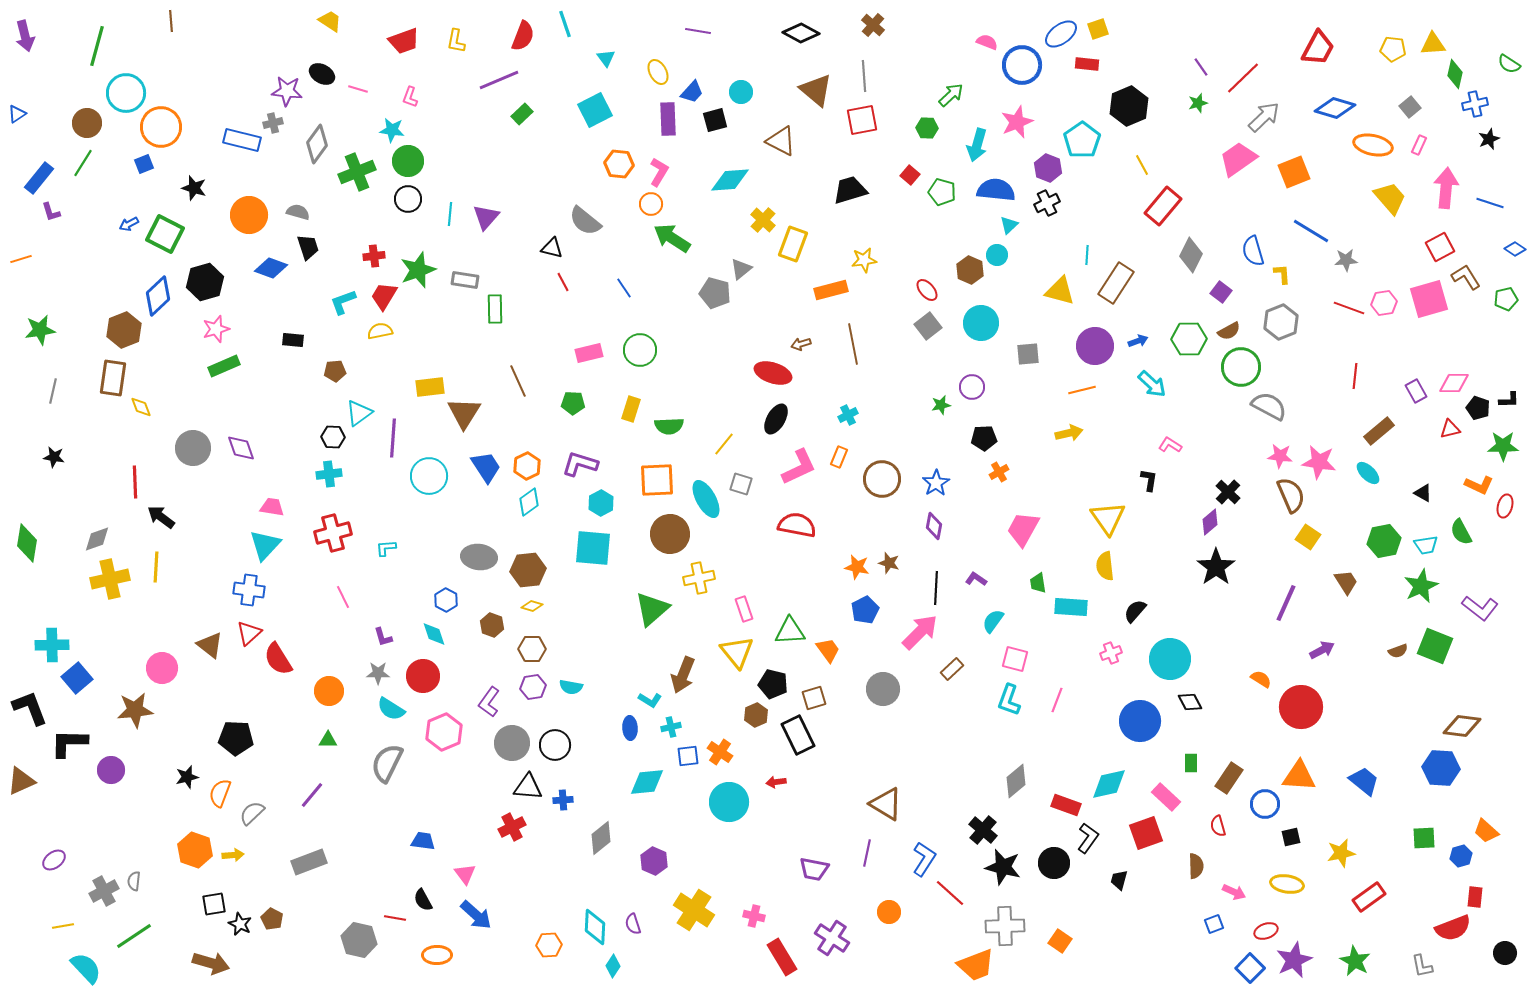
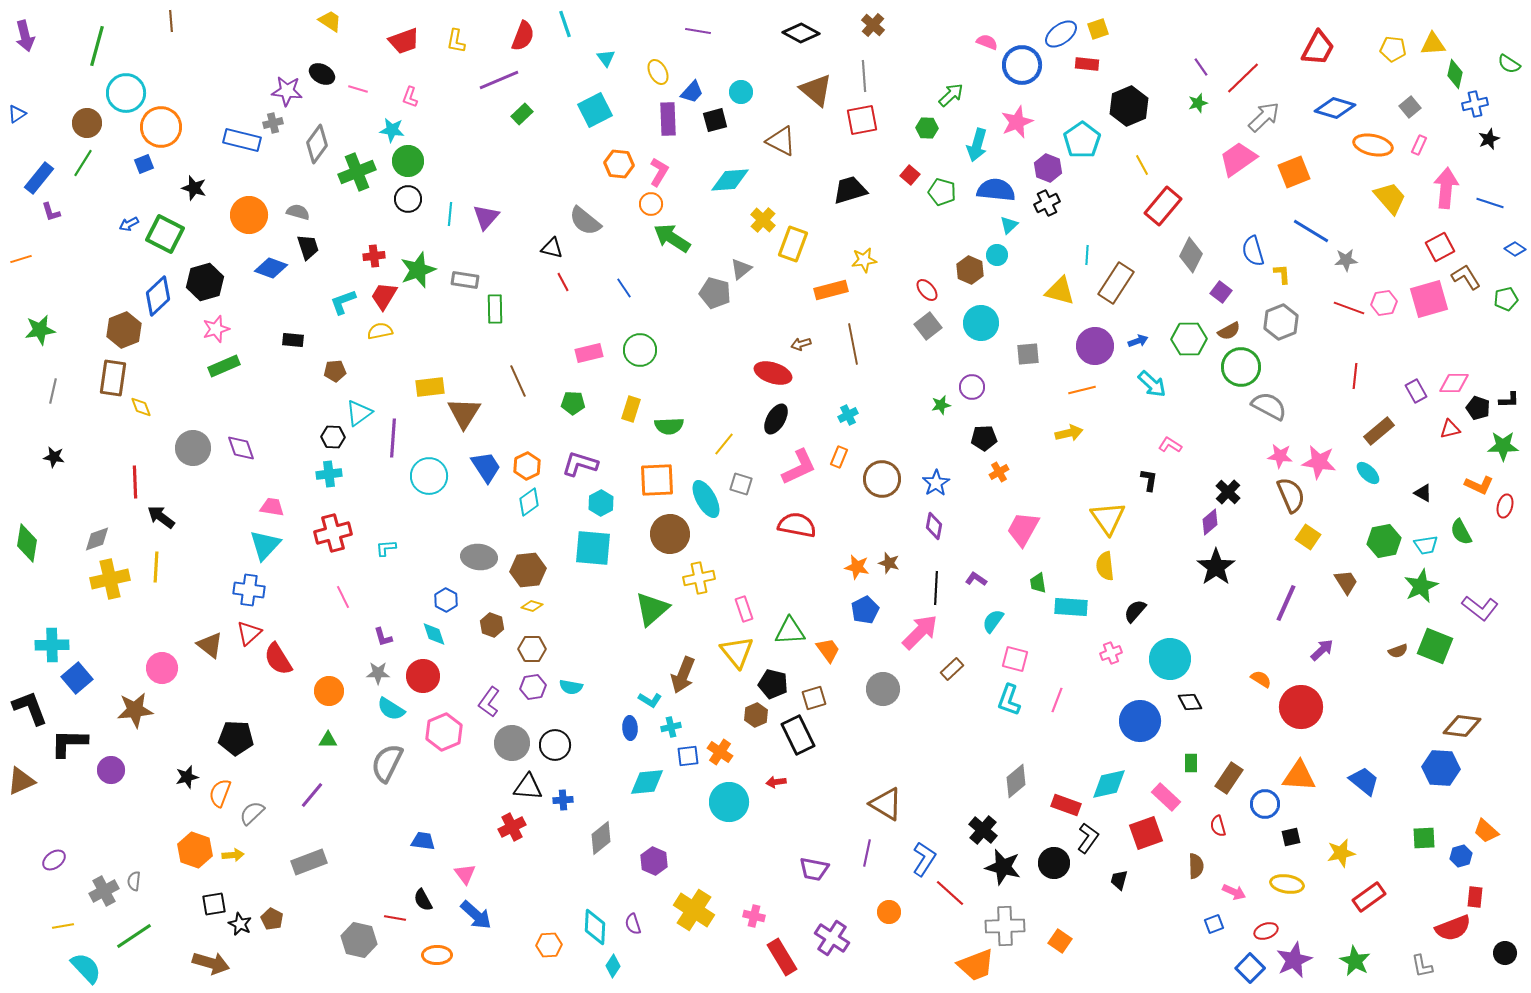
purple arrow at (1322, 650): rotated 15 degrees counterclockwise
